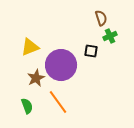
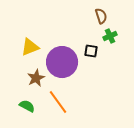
brown semicircle: moved 2 px up
purple circle: moved 1 px right, 3 px up
green semicircle: rotated 42 degrees counterclockwise
